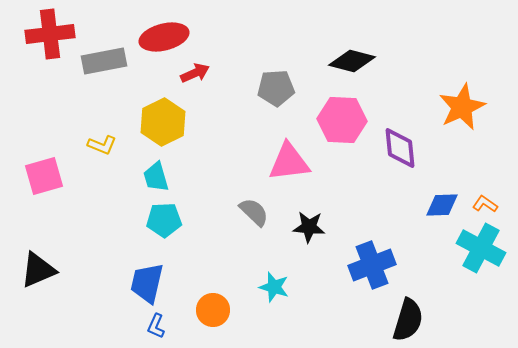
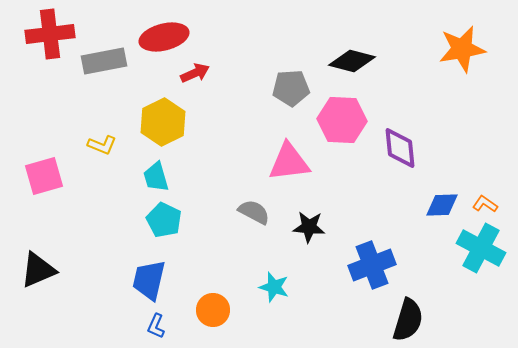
gray pentagon: moved 15 px right
orange star: moved 58 px up; rotated 15 degrees clockwise
gray semicircle: rotated 16 degrees counterclockwise
cyan pentagon: rotated 28 degrees clockwise
blue trapezoid: moved 2 px right, 3 px up
